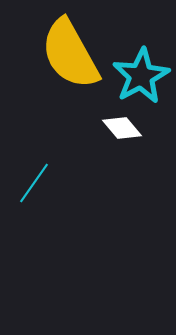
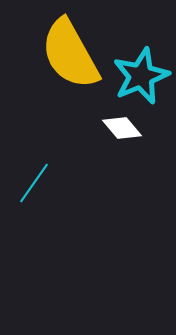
cyan star: rotated 6 degrees clockwise
